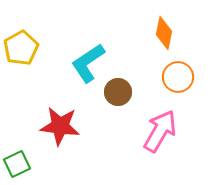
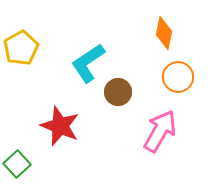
red star: rotated 15 degrees clockwise
green square: rotated 16 degrees counterclockwise
